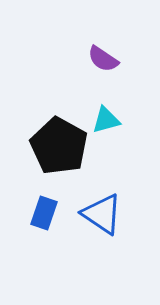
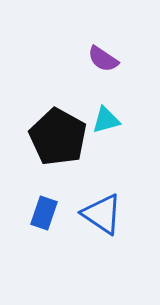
black pentagon: moved 1 px left, 9 px up
